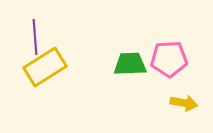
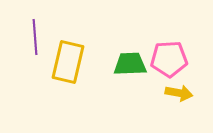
yellow rectangle: moved 23 px right, 5 px up; rotated 45 degrees counterclockwise
yellow arrow: moved 5 px left, 10 px up
